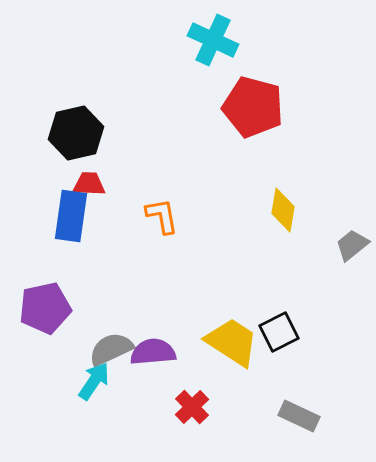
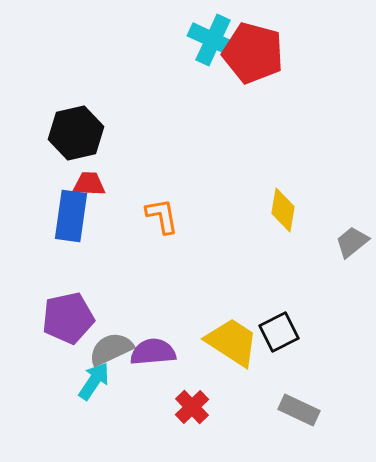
red pentagon: moved 54 px up
gray trapezoid: moved 3 px up
purple pentagon: moved 23 px right, 10 px down
gray rectangle: moved 6 px up
